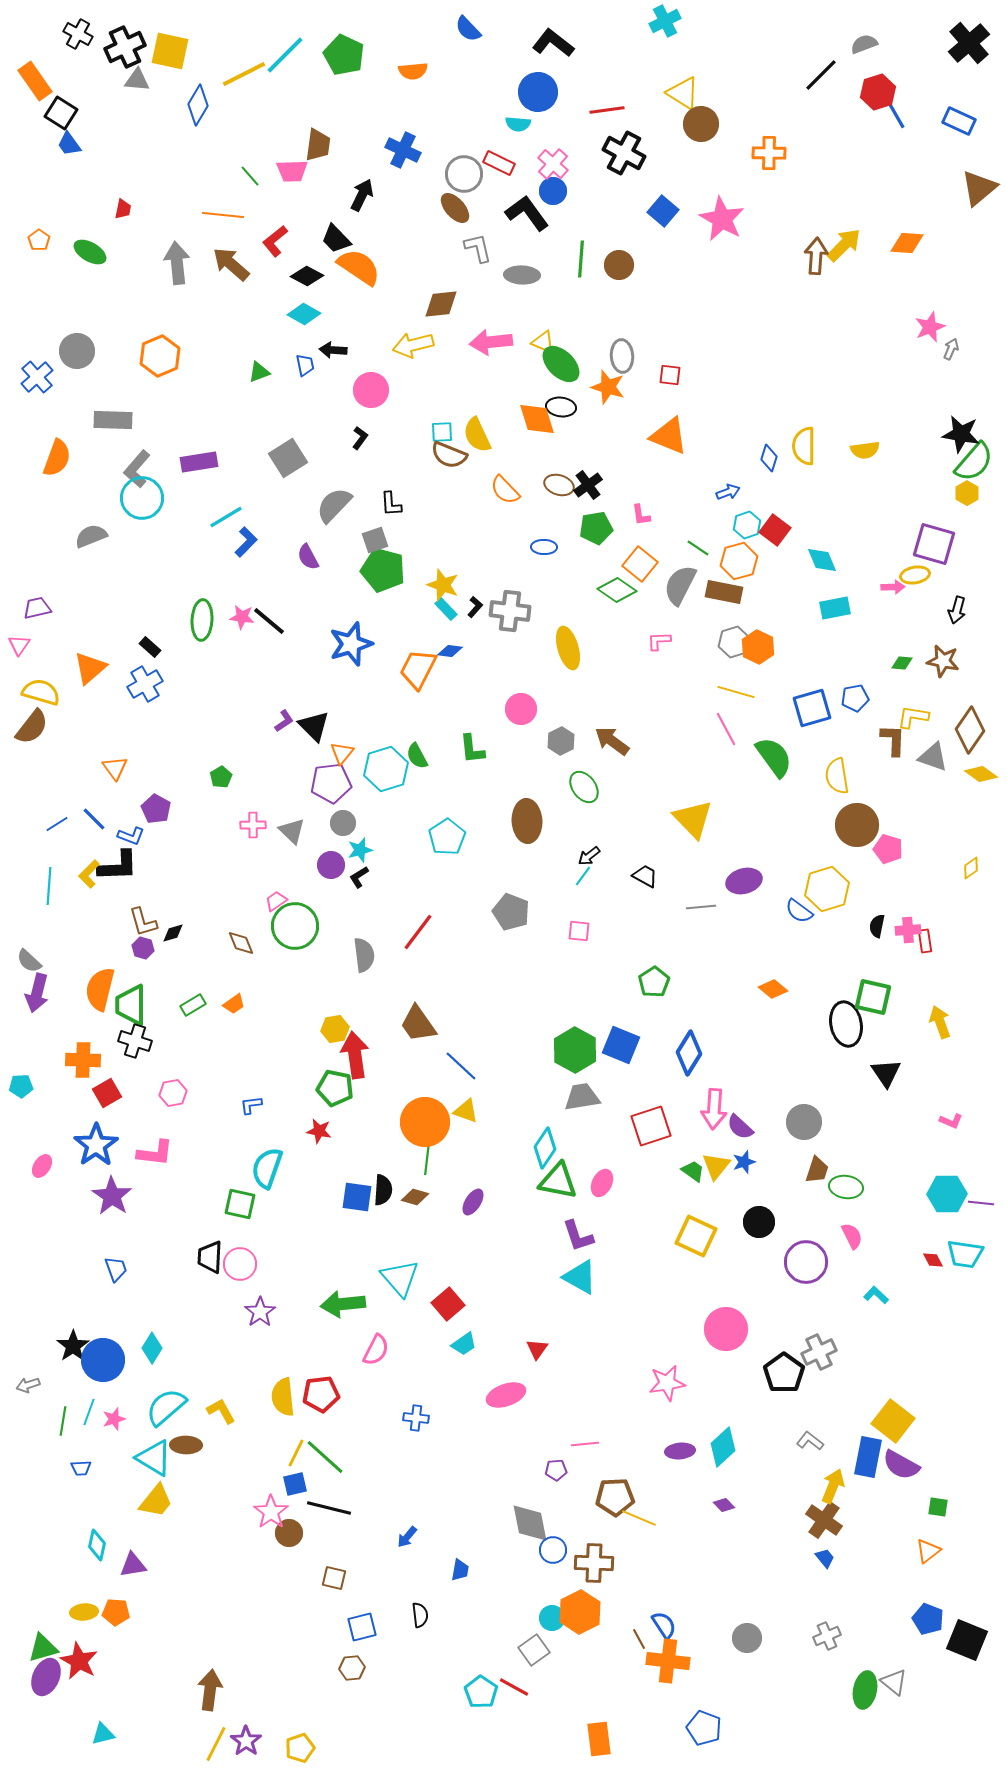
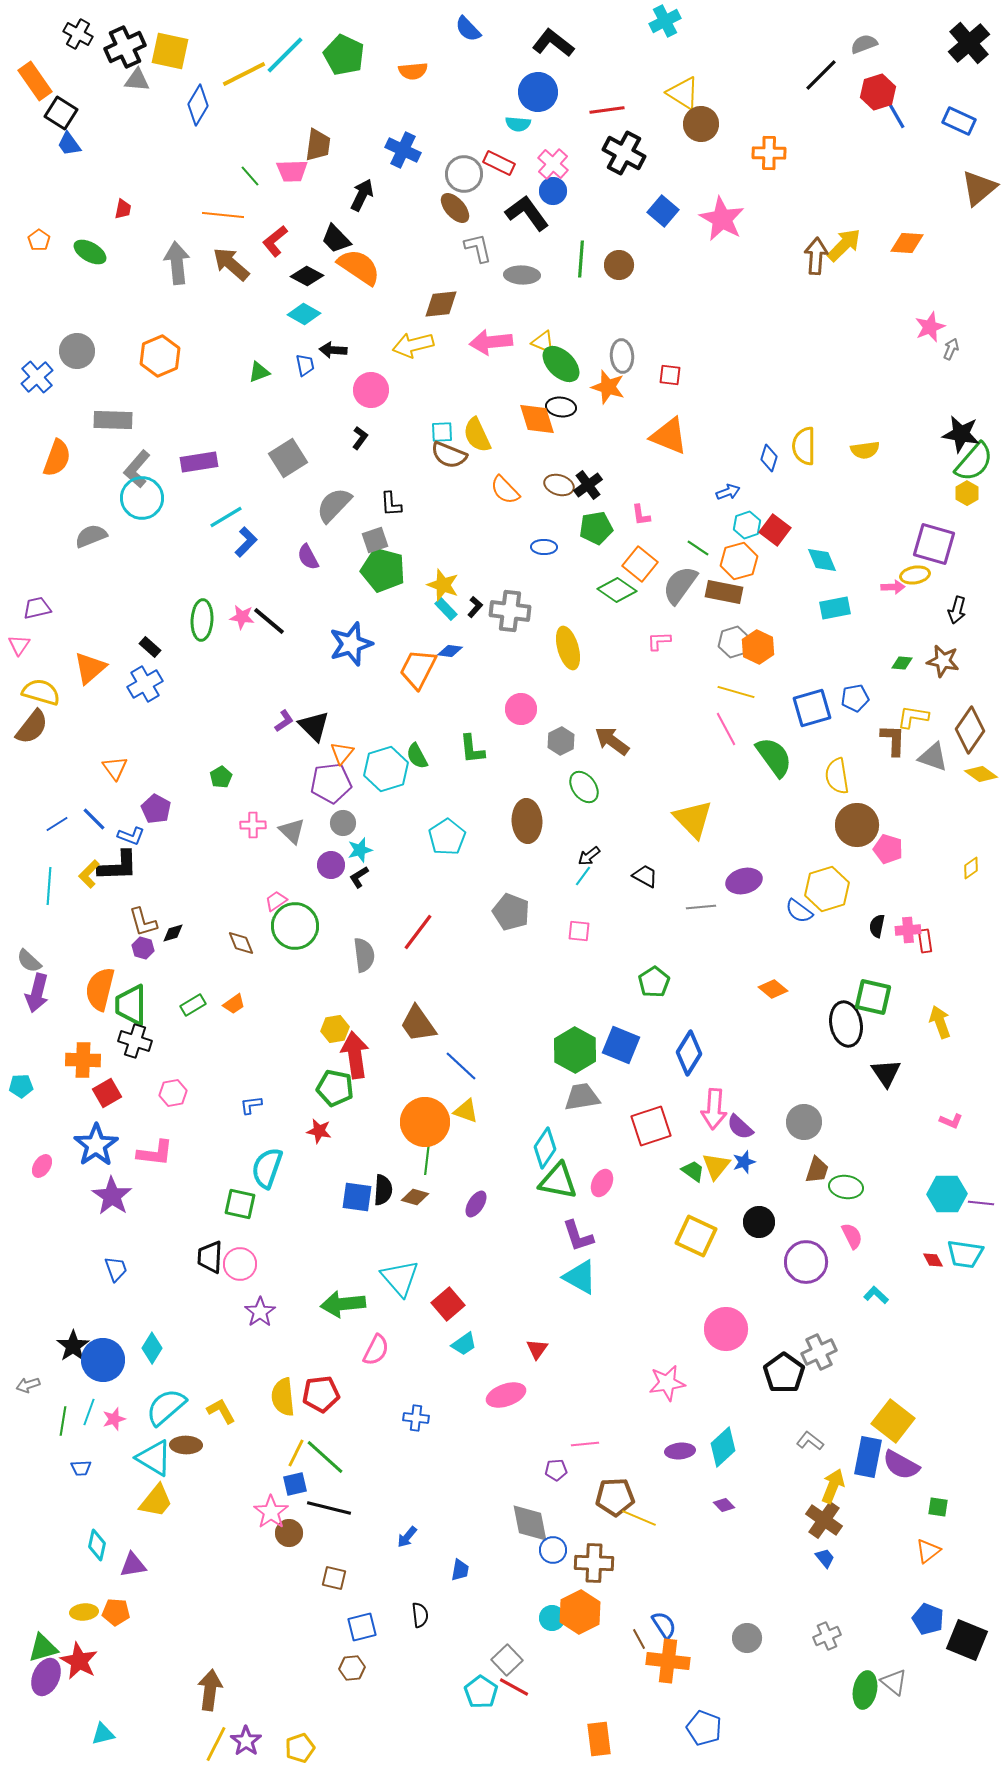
gray semicircle at (680, 585): rotated 9 degrees clockwise
purple ellipse at (473, 1202): moved 3 px right, 2 px down
gray square at (534, 1650): moved 27 px left, 10 px down; rotated 8 degrees counterclockwise
